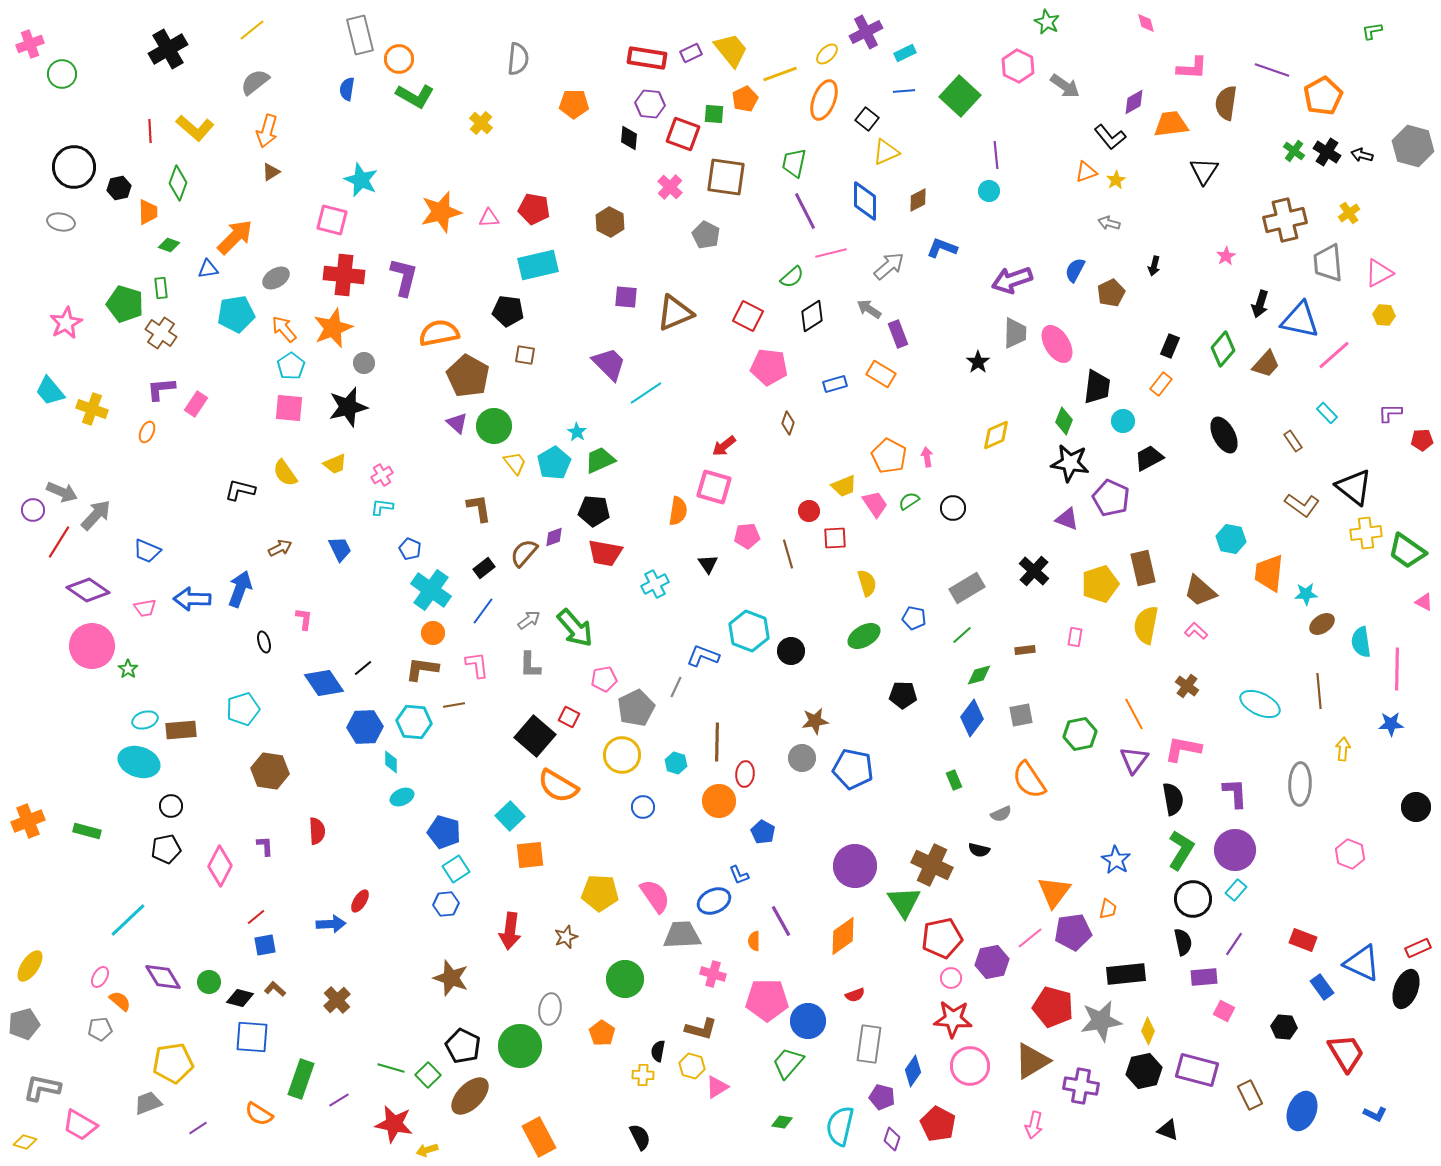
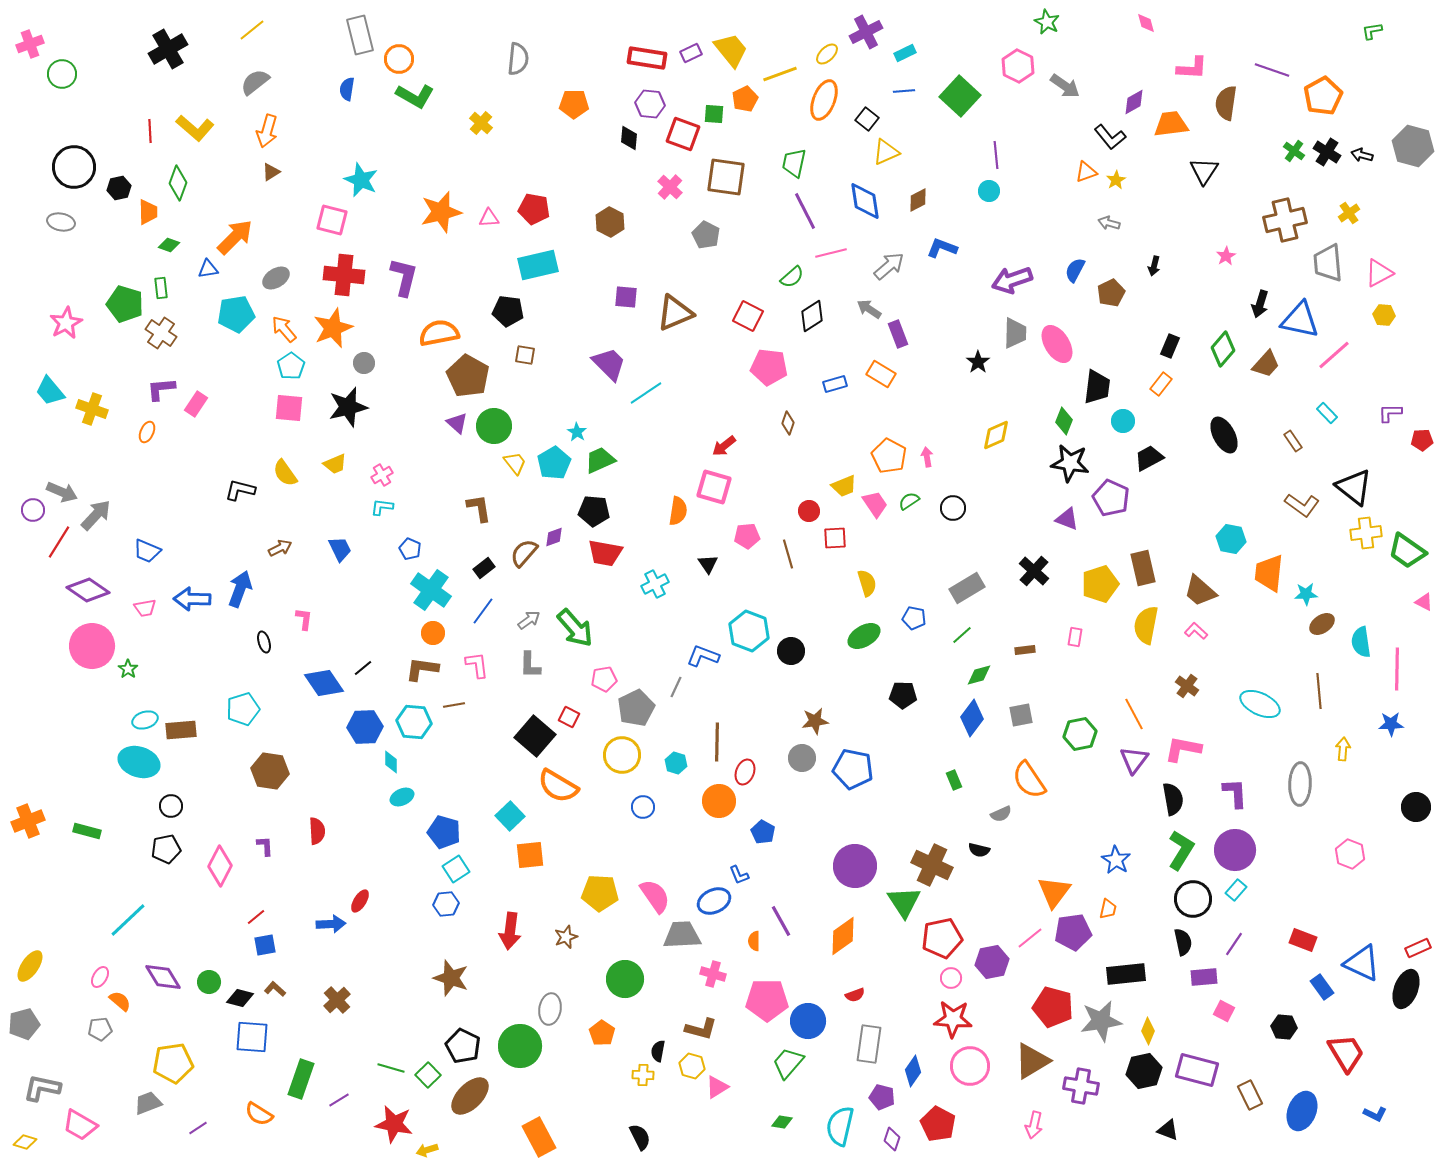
blue diamond at (865, 201): rotated 9 degrees counterclockwise
red ellipse at (745, 774): moved 2 px up; rotated 15 degrees clockwise
